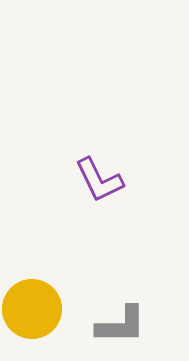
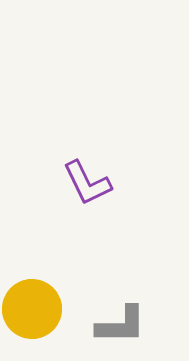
purple L-shape: moved 12 px left, 3 px down
